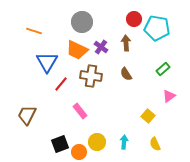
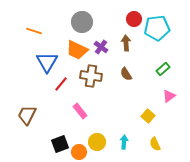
cyan pentagon: rotated 15 degrees counterclockwise
